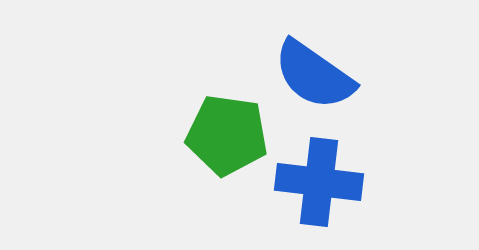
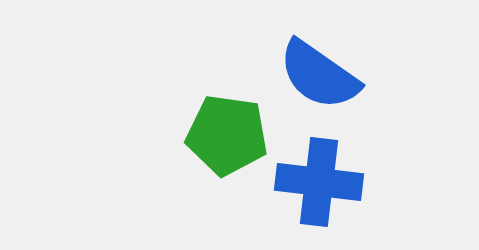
blue semicircle: moved 5 px right
